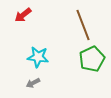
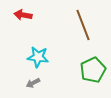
red arrow: rotated 48 degrees clockwise
green pentagon: moved 1 px right, 11 px down
